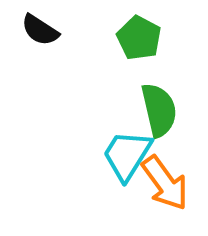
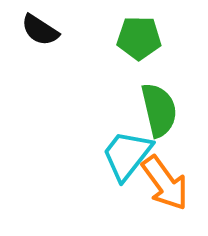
green pentagon: rotated 27 degrees counterclockwise
cyan trapezoid: rotated 6 degrees clockwise
